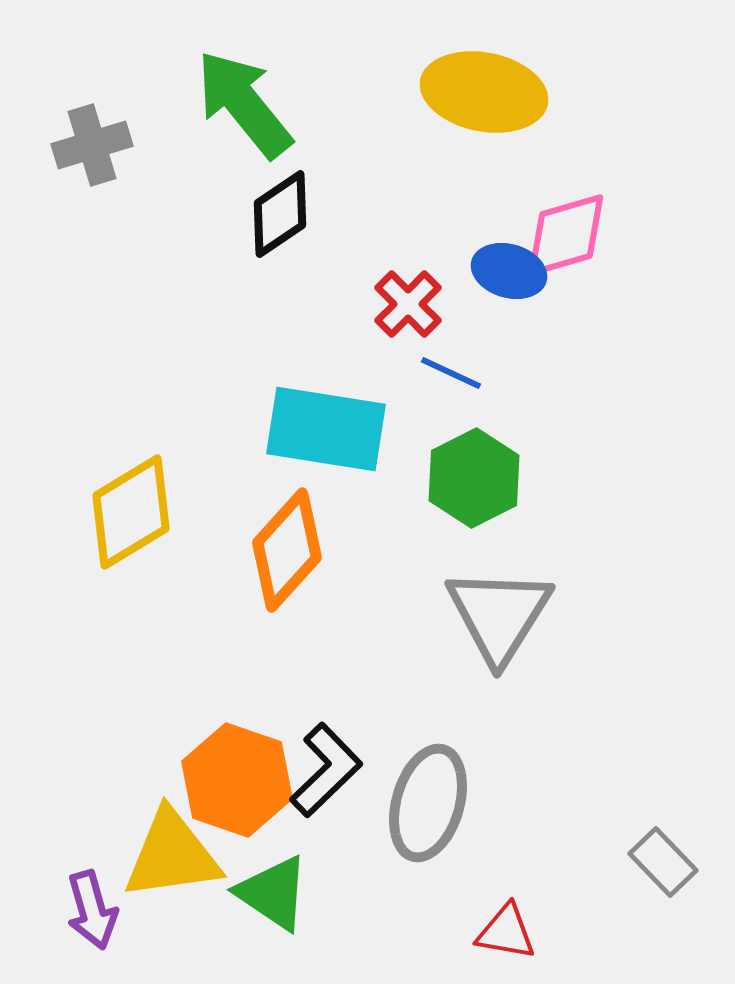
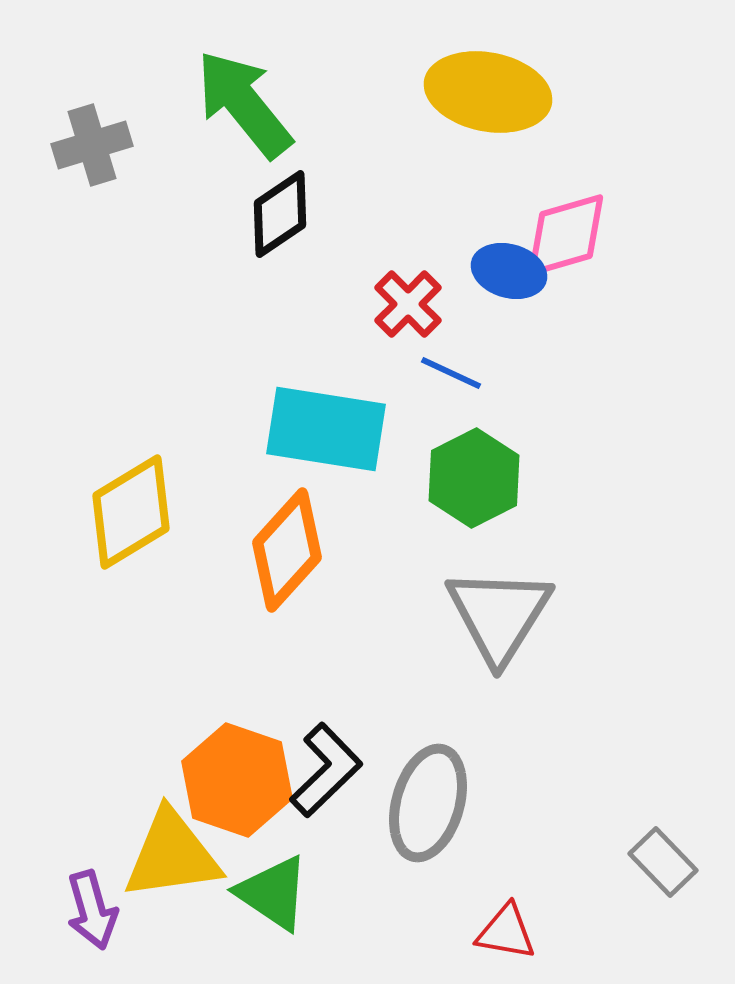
yellow ellipse: moved 4 px right
